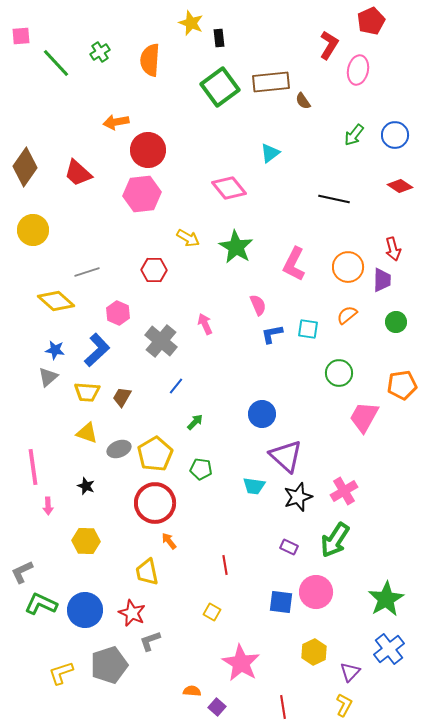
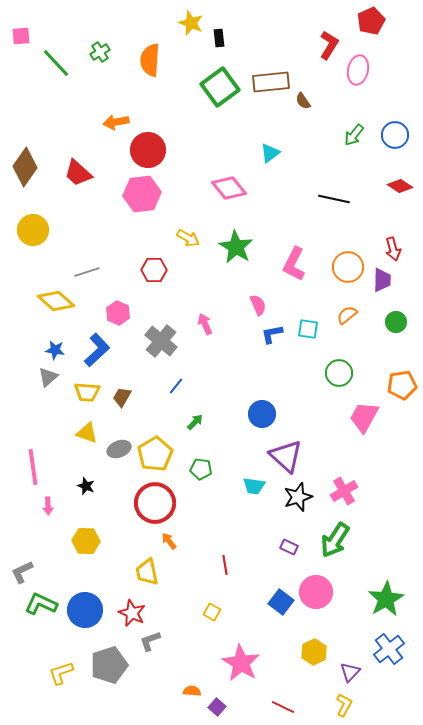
blue square at (281, 602): rotated 30 degrees clockwise
red line at (283, 707): rotated 55 degrees counterclockwise
